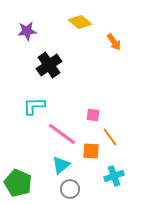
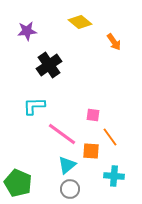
cyan triangle: moved 6 px right
cyan cross: rotated 24 degrees clockwise
